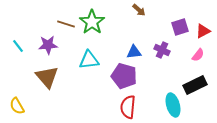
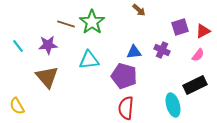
red semicircle: moved 2 px left, 1 px down
